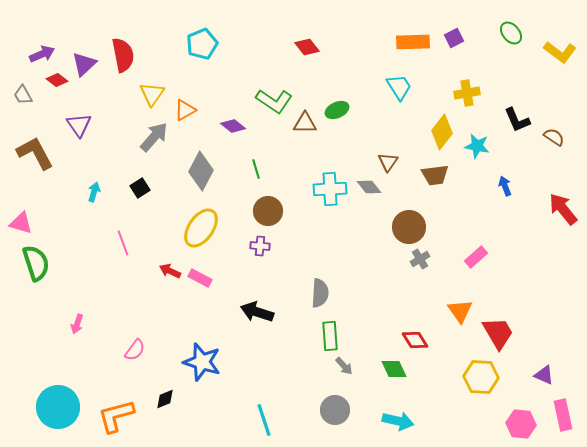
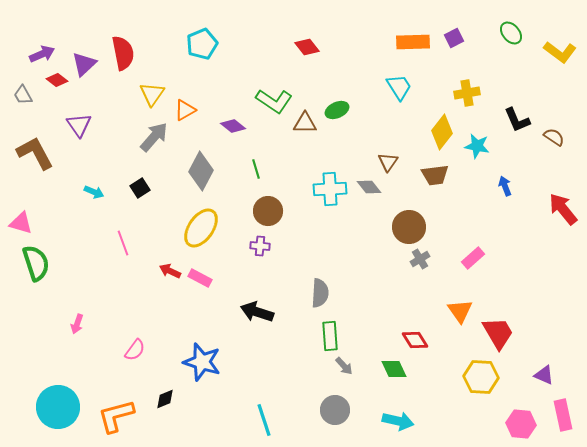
red semicircle at (123, 55): moved 2 px up
cyan arrow at (94, 192): rotated 96 degrees clockwise
pink rectangle at (476, 257): moved 3 px left, 1 px down
